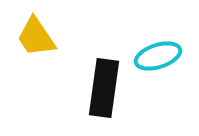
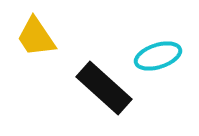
black rectangle: rotated 56 degrees counterclockwise
